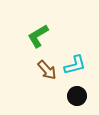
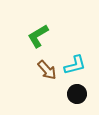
black circle: moved 2 px up
